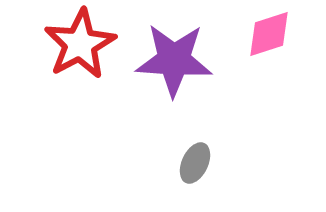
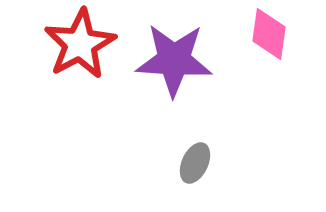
pink diamond: rotated 64 degrees counterclockwise
